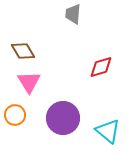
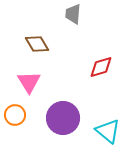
brown diamond: moved 14 px right, 7 px up
